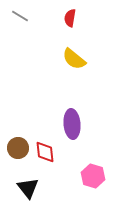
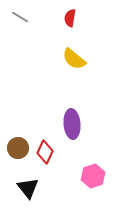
gray line: moved 1 px down
red diamond: rotated 30 degrees clockwise
pink hexagon: rotated 25 degrees clockwise
